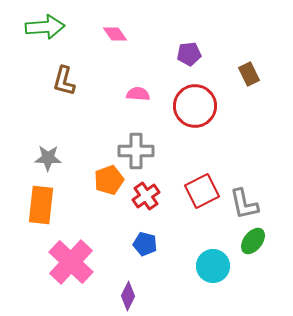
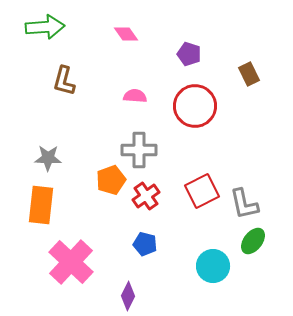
pink diamond: moved 11 px right
purple pentagon: rotated 25 degrees clockwise
pink semicircle: moved 3 px left, 2 px down
gray cross: moved 3 px right, 1 px up
orange pentagon: moved 2 px right
